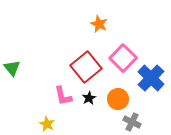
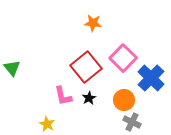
orange star: moved 6 px left, 1 px up; rotated 18 degrees counterclockwise
orange circle: moved 6 px right, 1 px down
